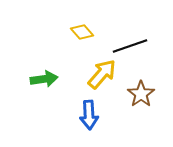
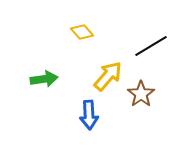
black line: moved 21 px right; rotated 12 degrees counterclockwise
yellow arrow: moved 6 px right, 2 px down
